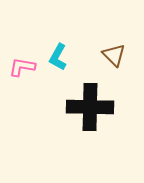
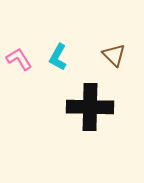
pink L-shape: moved 3 px left, 8 px up; rotated 48 degrees clockwise
